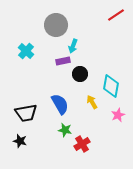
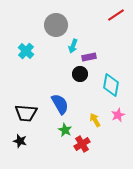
purple rectangle: moved 26 px right, 4 px up
cyan diamond: moved 1 px up
yellow arrow: moved 3 px right, 18 px down
black trapezoid: rotated 15 degrees clockwise
green star: rotated 16 degrees clockwise
